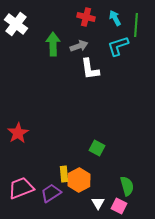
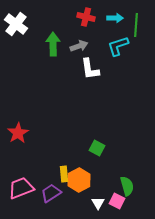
cyan arrow: rotated 119 degrees clockwise
pink square: moved 2 px left, 5 px up
